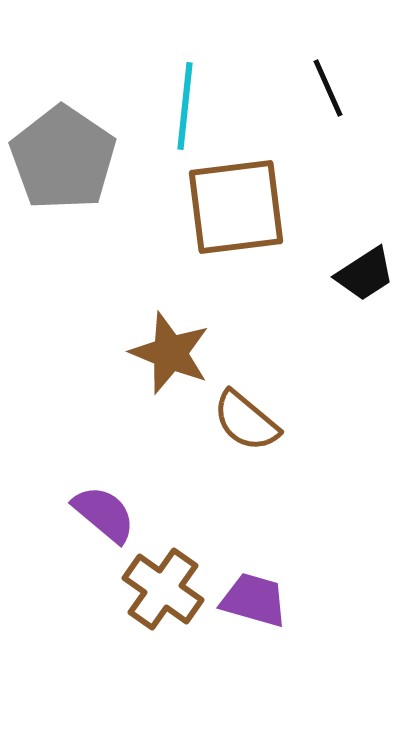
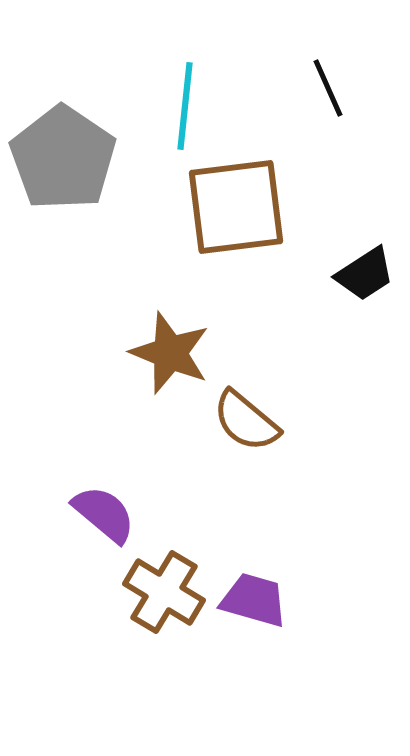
brown cross: moved 1 px right, 3 px down; rotated 4 degrees counterclockwise
